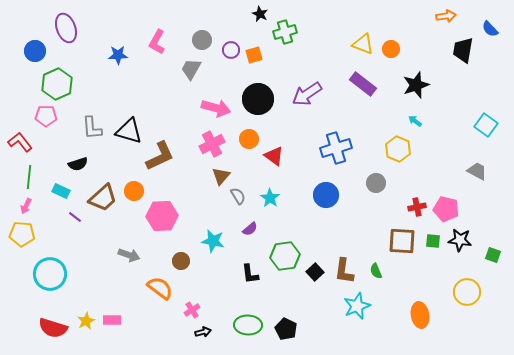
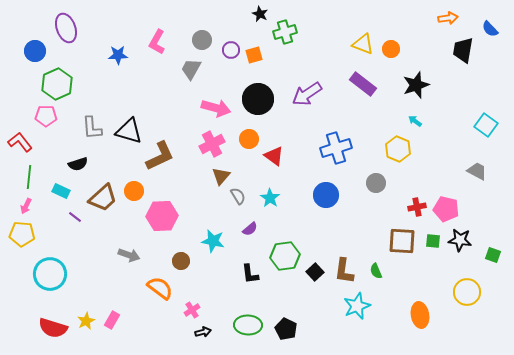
orange arrow at (446, 16): moved 2 px right, 2 px down
pink rectangle at (112, 320): rotated 60 degrees counterclockwise
